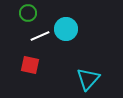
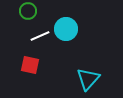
green circle: moved 2 px up
